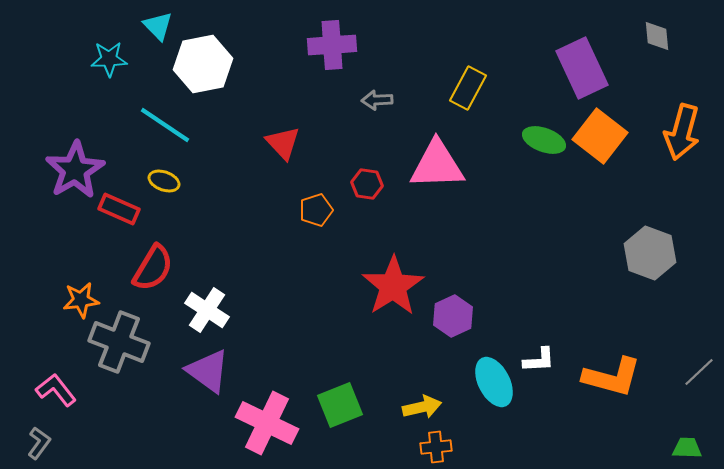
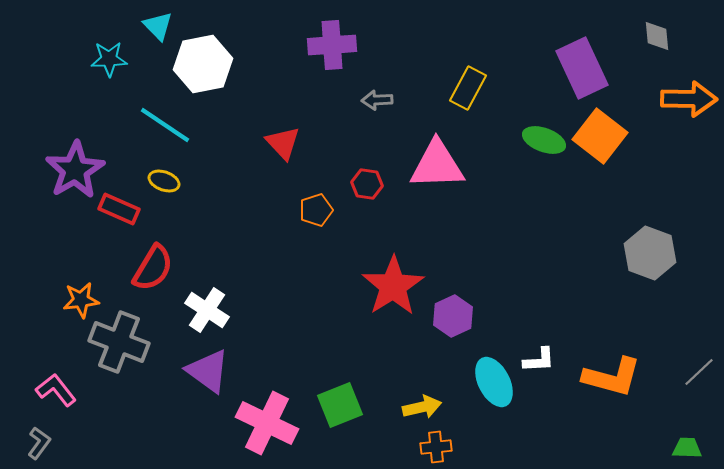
orange arrow: moved 7 px right, 33 px up; rotated 104 degrees counterclockwise
